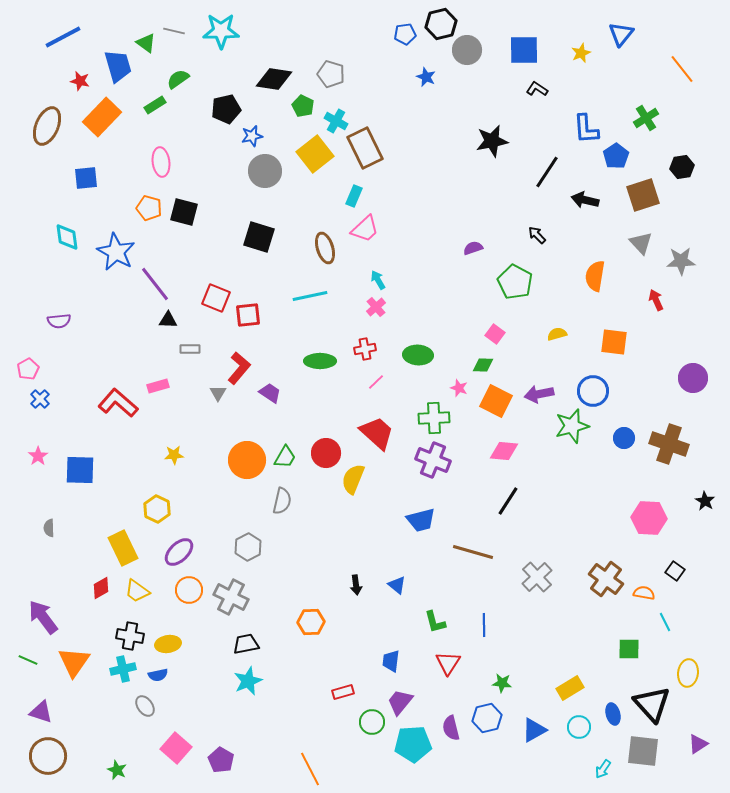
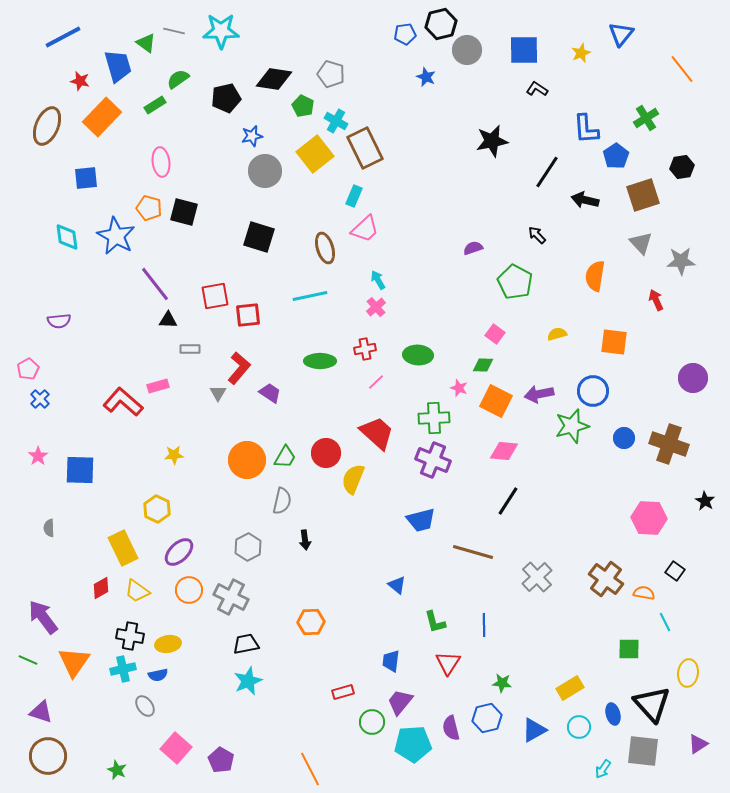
black pentagon at (226, 109): moved 11 px up
blue star at (116, 252): moved 16 px up
red square at (216, 298): moved 1 px left, 2 px up; rotated 32 degrees counterclockwise
red L-shape at (118, 403): moved 5 px right, 1 px up
black arrow at (356, 585): moved 51 px left, 45 px up
